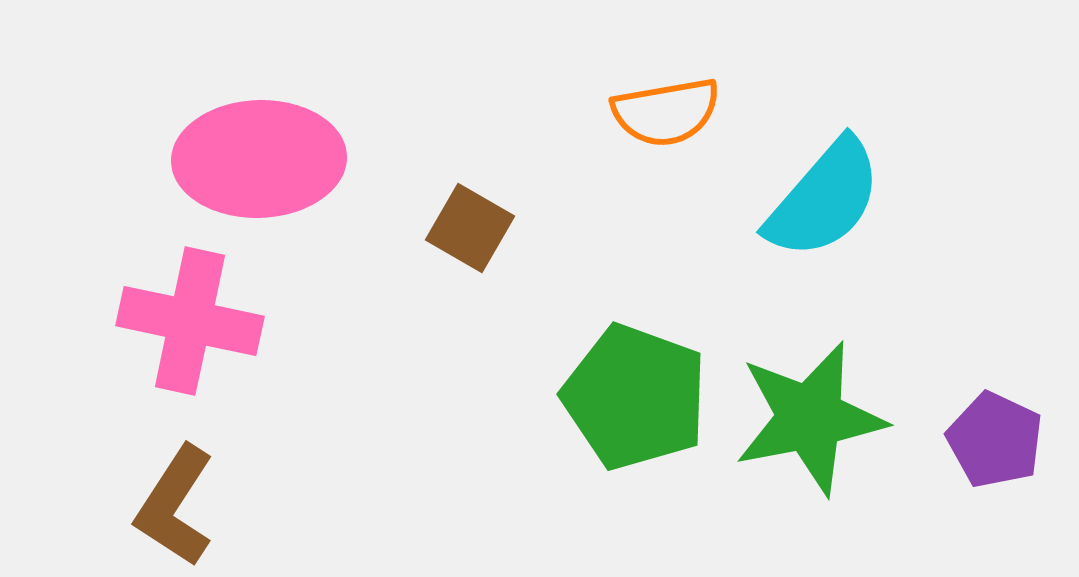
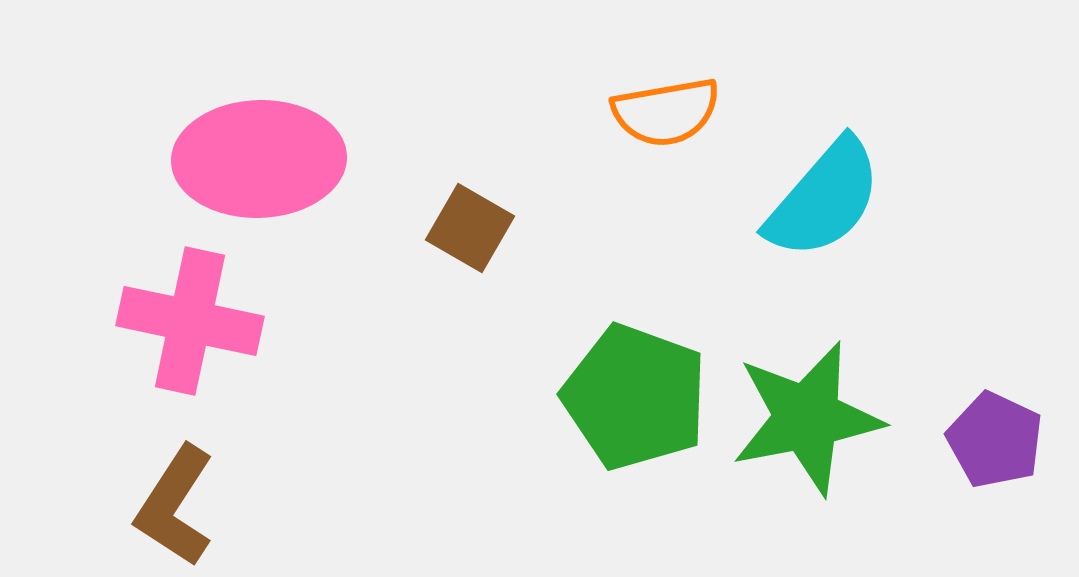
green star: moved 3 px left
